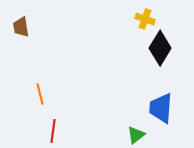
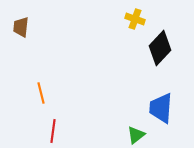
yellow cross: moved 10 px left
brown trapezoid: rotated 15 degrees clockwise
black diamond: rotated 12 degrees clockwise
orange line: moved 1 px right, 1 px up
